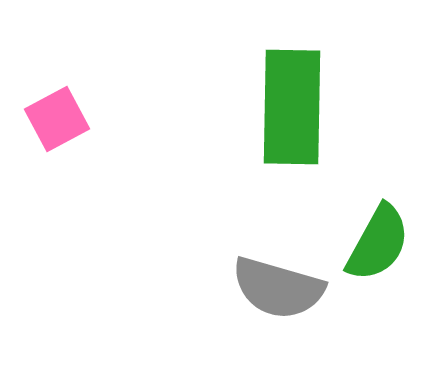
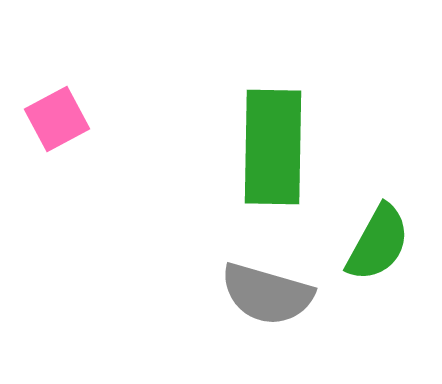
green rectangle: moved 19 px left, 40 px down
gray semicircle: moved 11 px left, 6 px down
